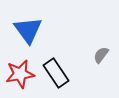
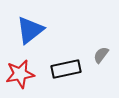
blue triangle: moved 2 px right; rotated 28 degrees clockwise
black rectangle: moved 10 px right, 4 px up; rotated 68 degrees counterclockwise
